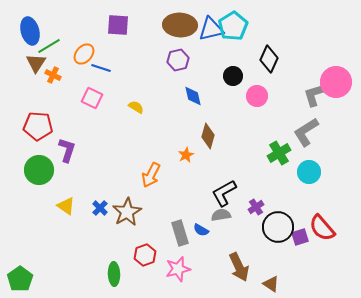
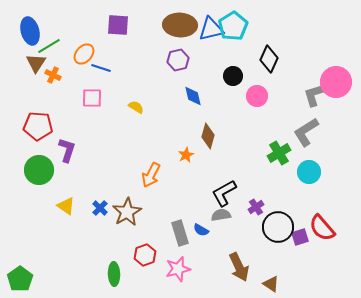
pink square at (92, 98): rotated 25 degrees counterclockwise
